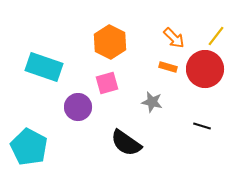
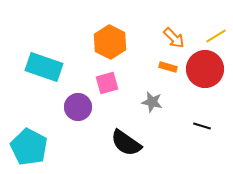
yellow line: rotated 20 degrees clockwise
